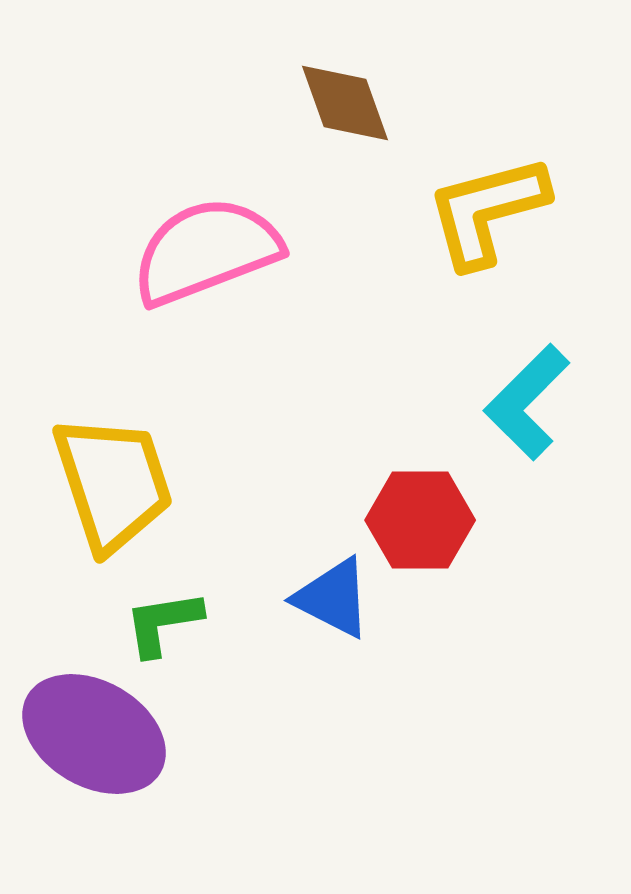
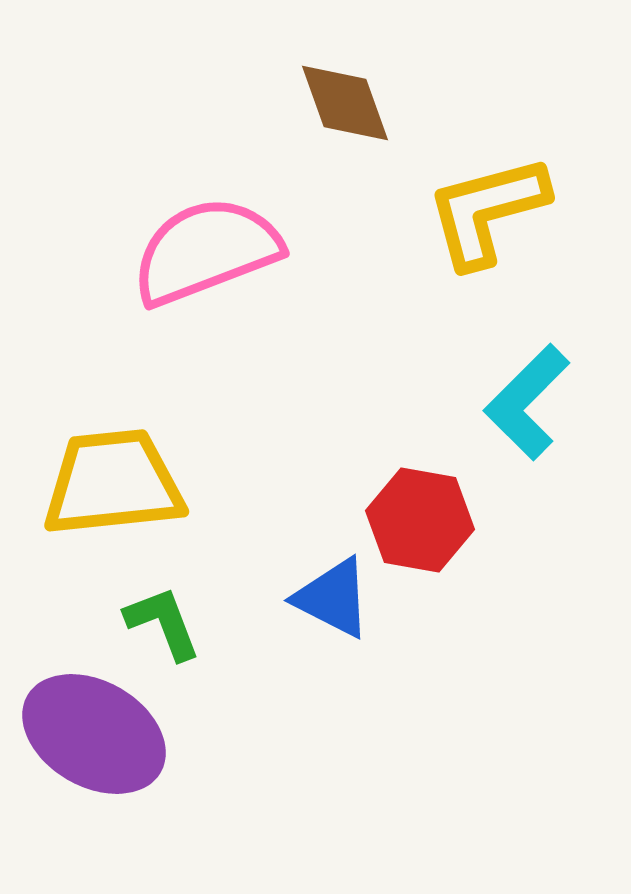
yellow trapezoid: rotated 78 degrees counterclockwise
red hexagon: rotated 10 degrees clockwise
green L-shape: rotated 78 degrees clockwise
